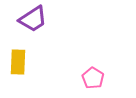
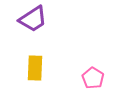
yellow rectangle: moved 17 px right, 6 px down
